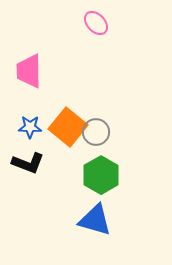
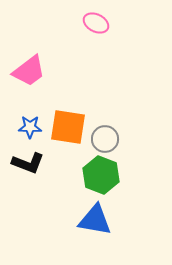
pink ellipse: rotated 20 degrees counterclockwise
pink trapezoid: rotated 126 degrees counterclockwise
orange square: rotated 30 degrees counterclockwise
gray circle: moved 9 px right, 7 px down
green hexagon: rotated 9 degrees counterclockwise
blue triangle: rotated 6 degrees counterclockwise
